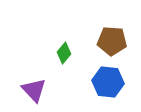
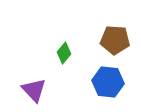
brown pentagon: moved 3 px right, 1 px up
